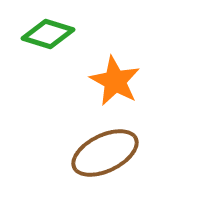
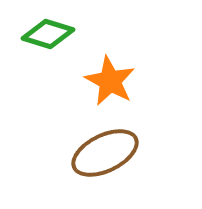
orange star: moved 5 px left
